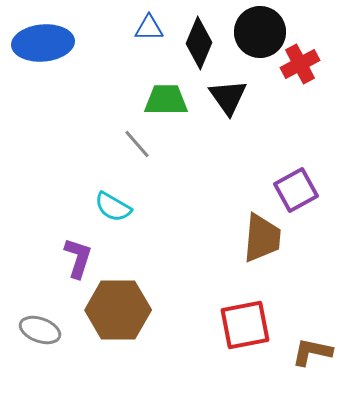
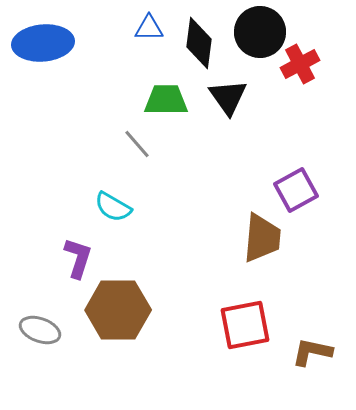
black diamond: rotated 15 degrees counterclockwise
